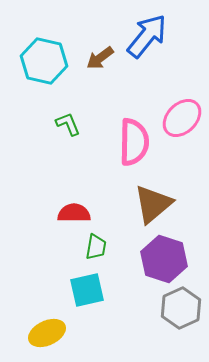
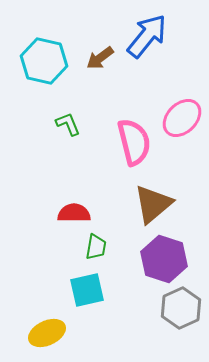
pink semicircle: rotated 15 degrees counterclockwise
